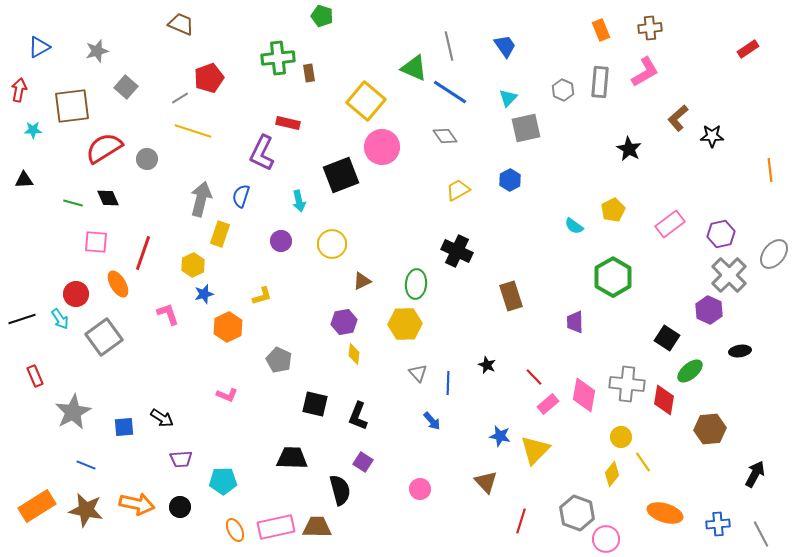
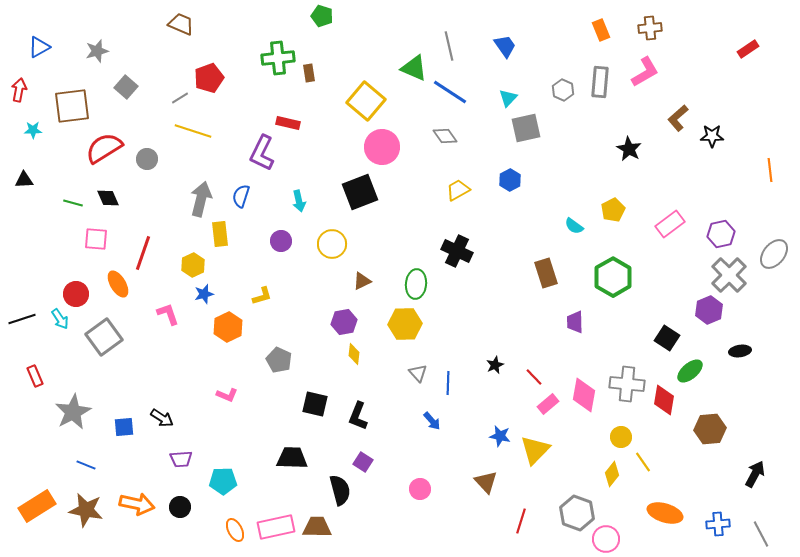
black square at (341, 175): moved 19 px right, 17 px down
yellow rectangle at (220, 234): rotated 25 degrees counterclockwise
pink square at (96, 242): moved 3 px up
brown rectangle at (511, 296): moved 35 px right, 23 px up
purple hexagon at (709, 310): rotated 12 degrees clockwise
black star at (487, 365): moved 8 px right; rotated 24 degrees clockwise
